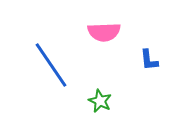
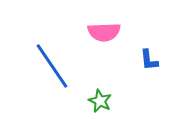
blue line: moved 1 px right, 1 px down
